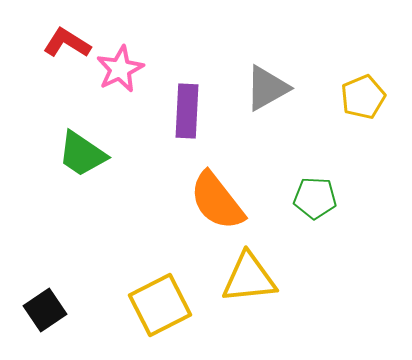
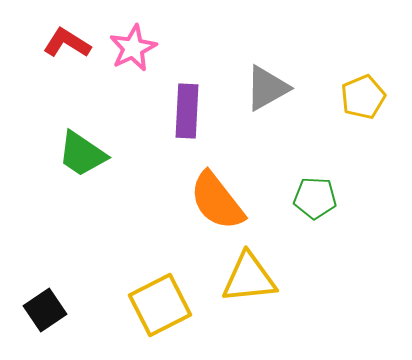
pink star: moved 13 px right, 21 px up
